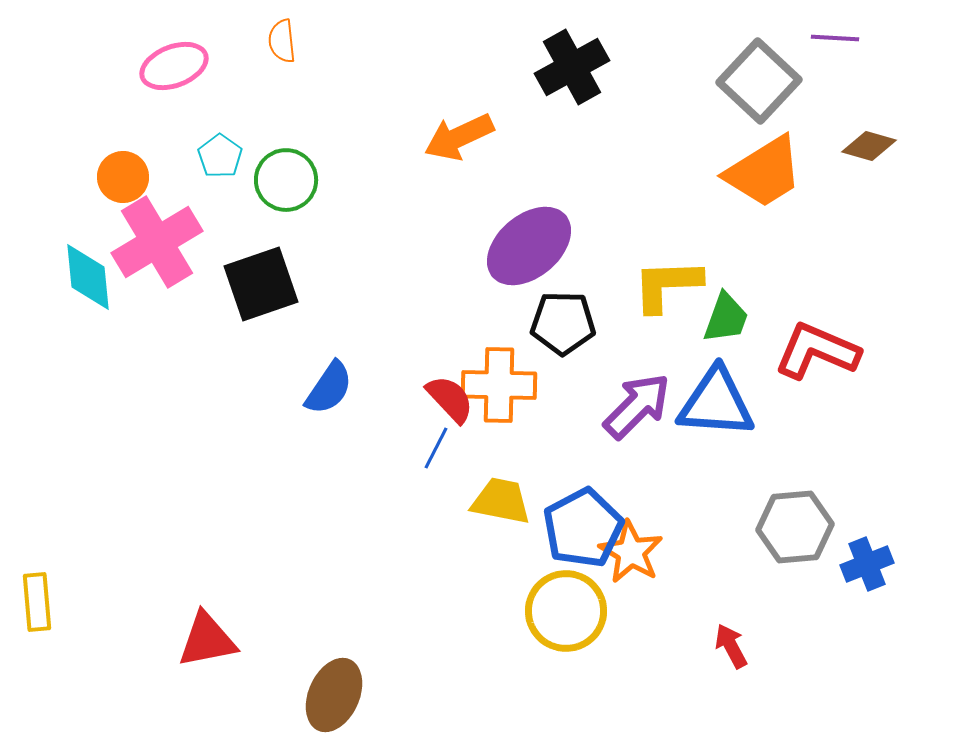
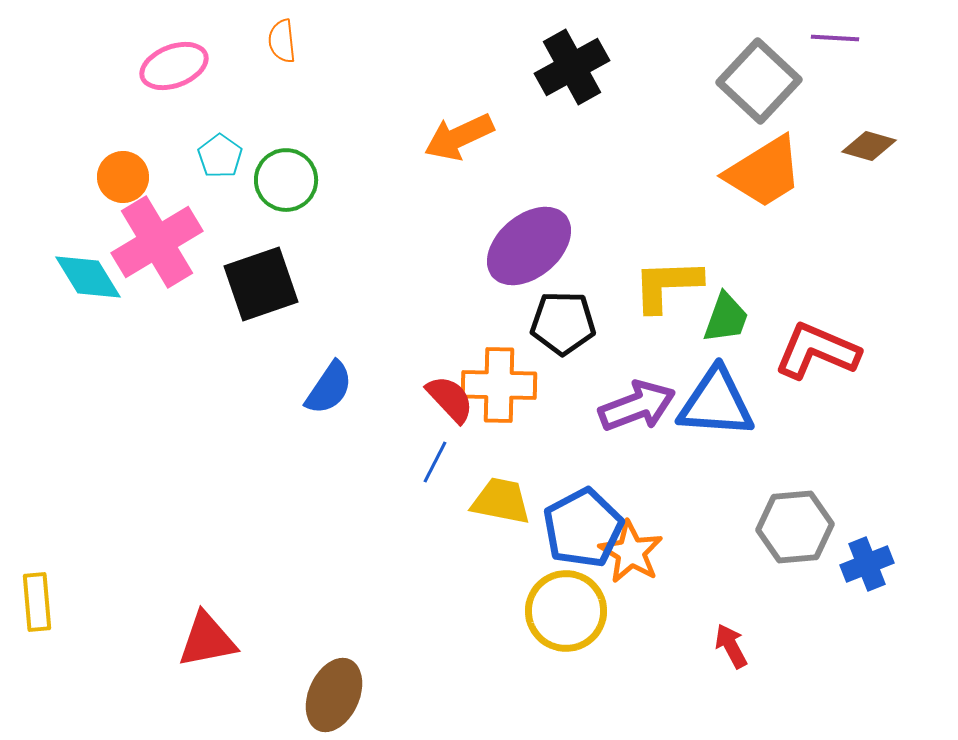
cyan diamond: rotated 26 degrees counterclockwise
purple arrow: rotated 24 degrees clockwise
blue line: moved 1 px left, 14 px down
